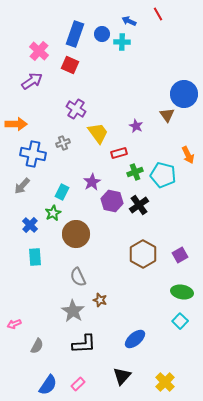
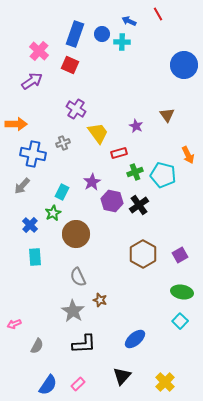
blue circle at (184, 94): moved 29 px up
